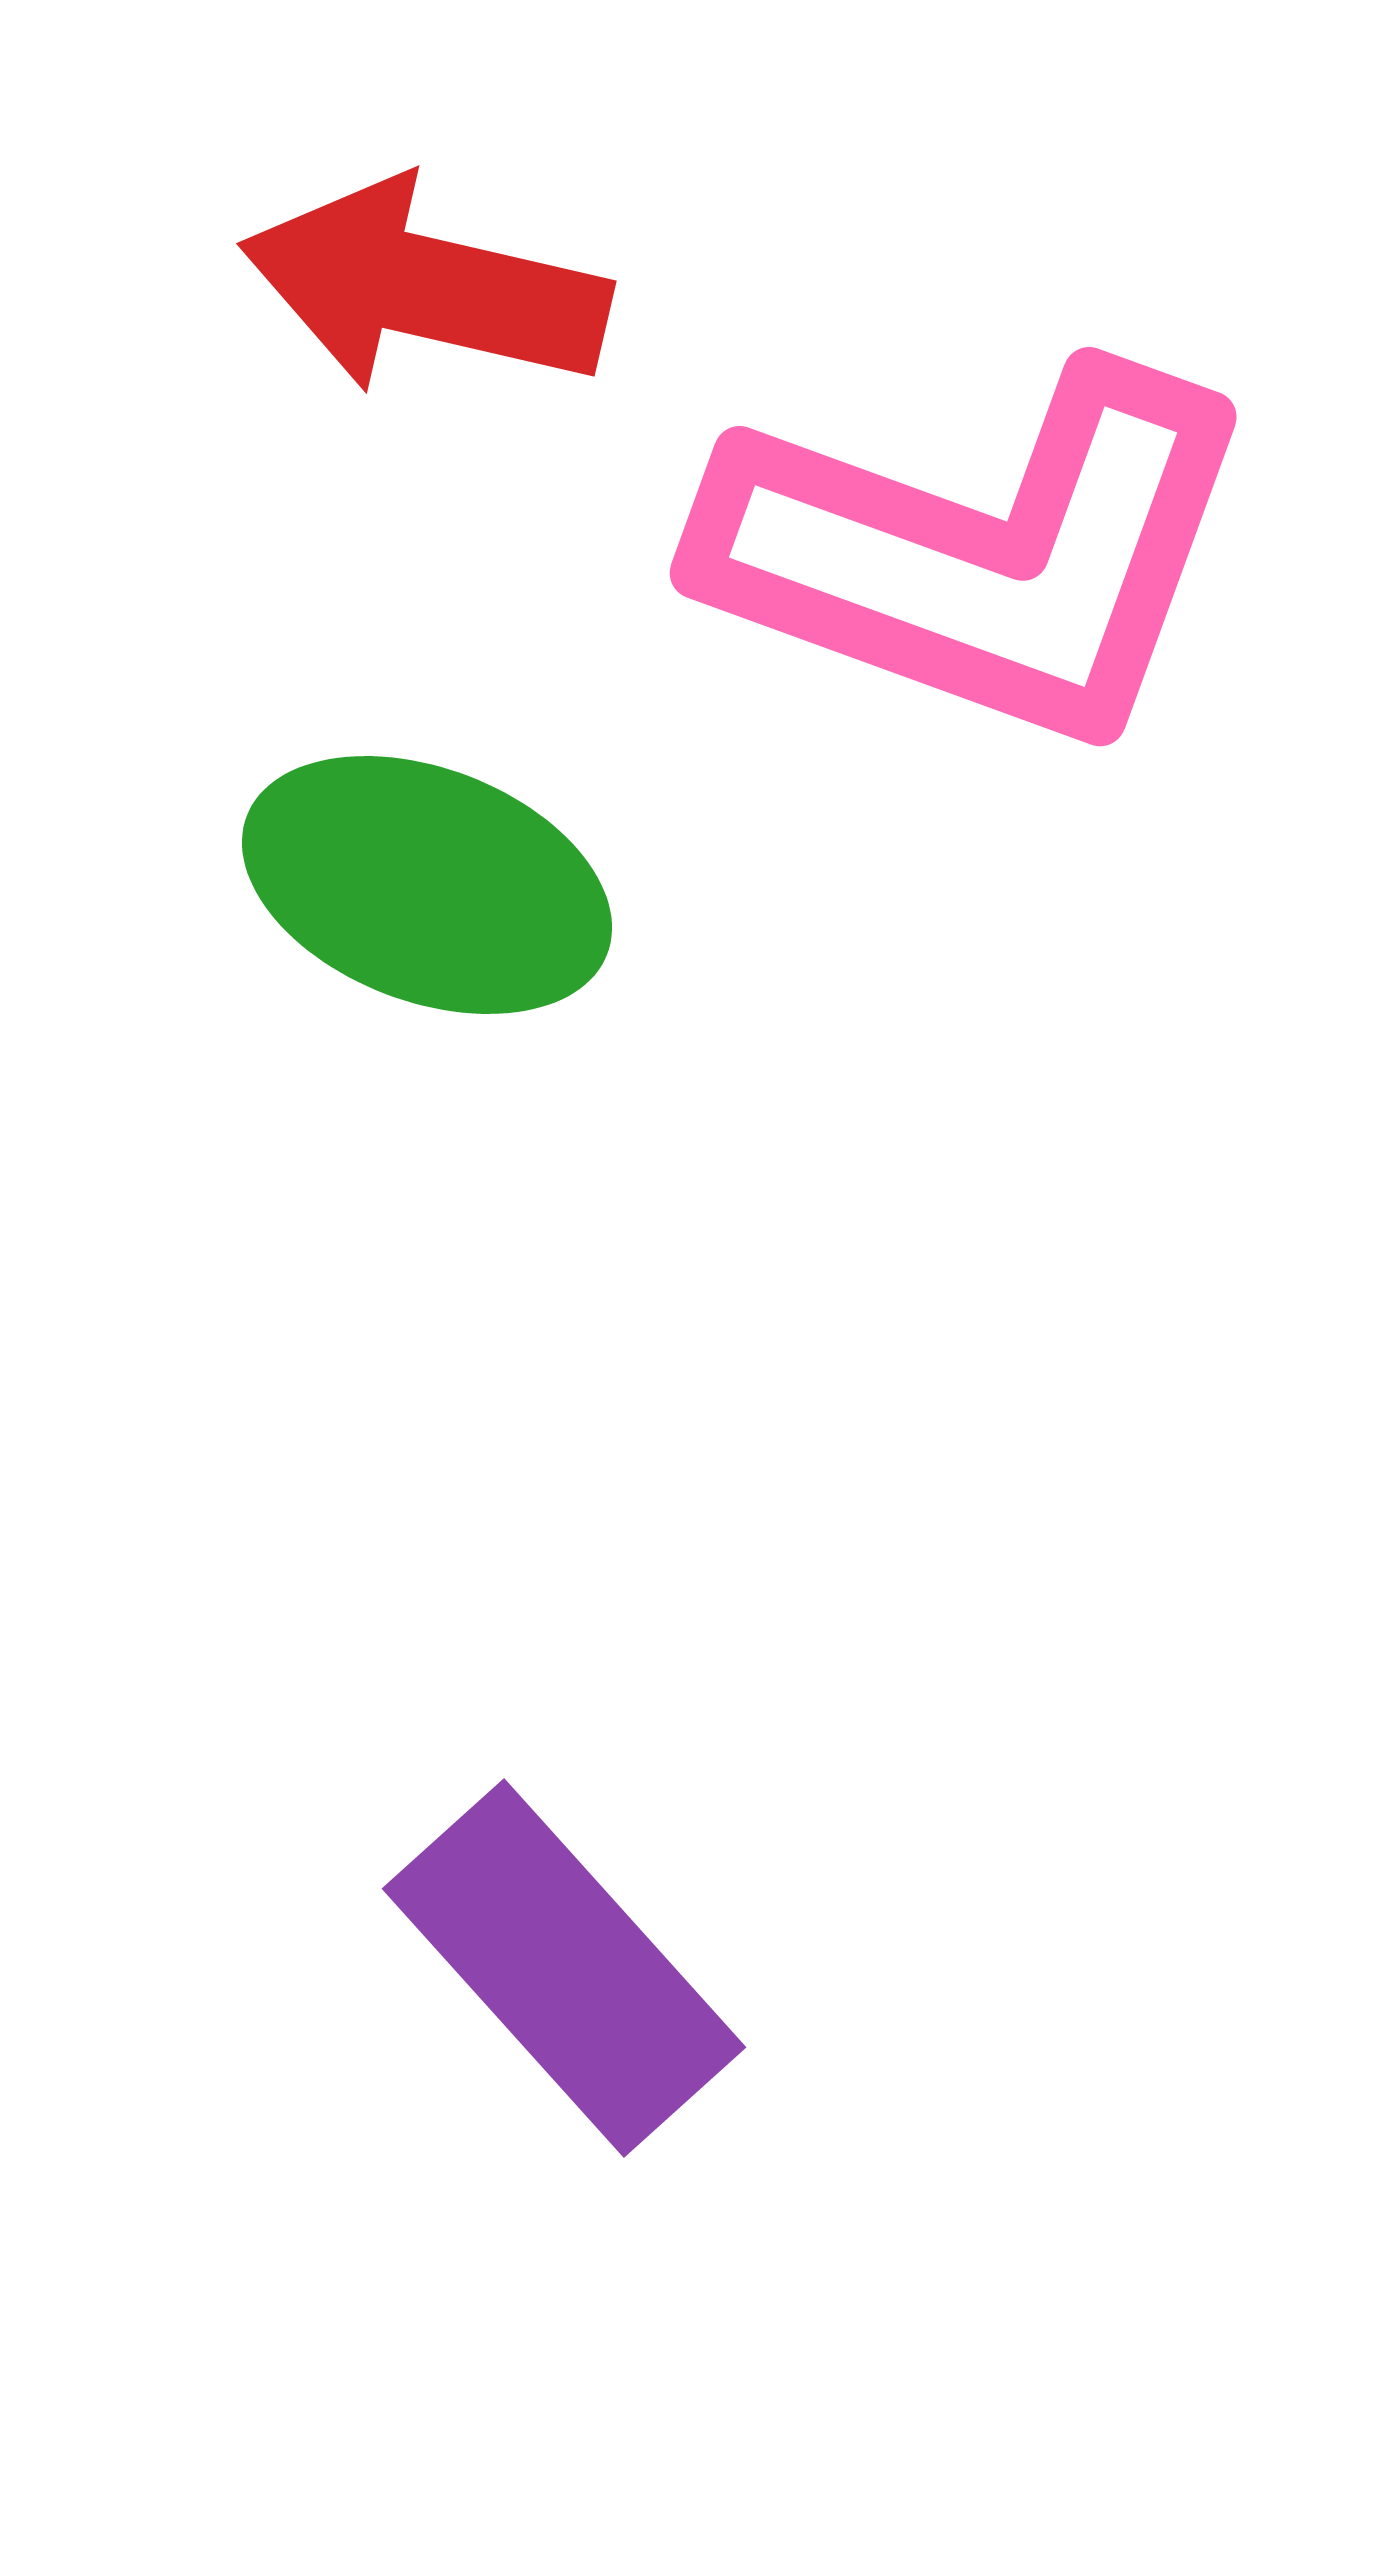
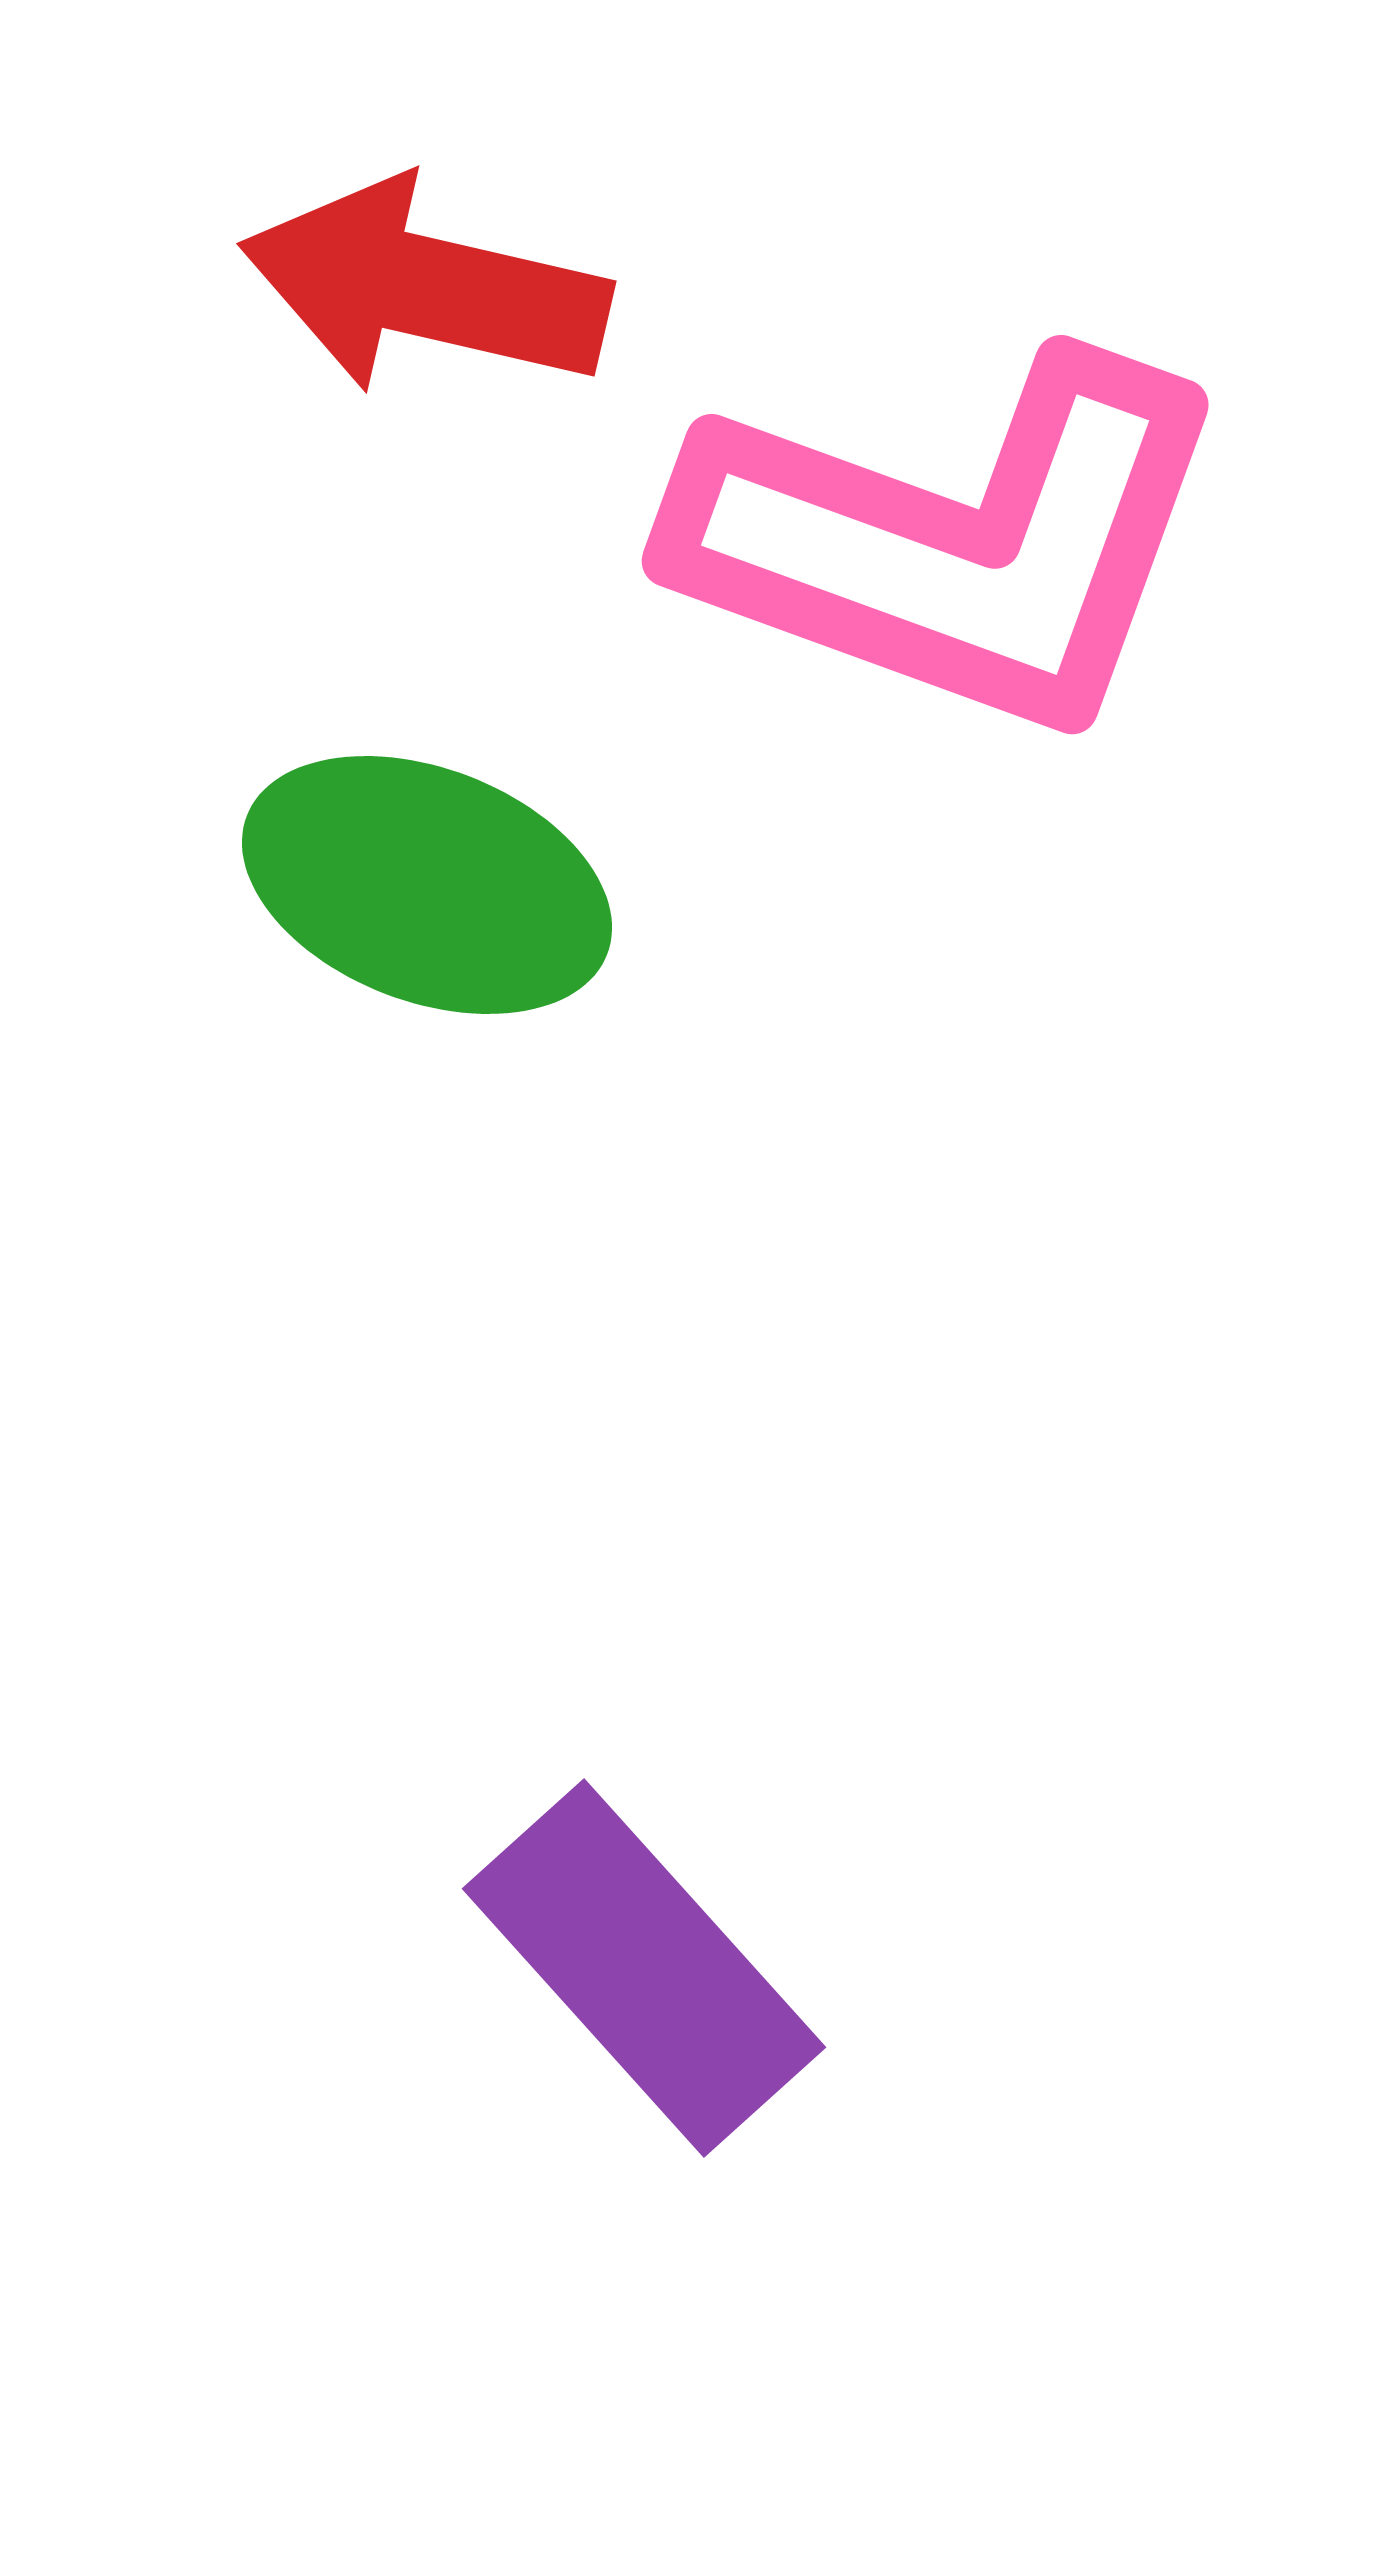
pink L-shape: moved 28 px left, 12 px up
purple rectangle: moved 80 px right
